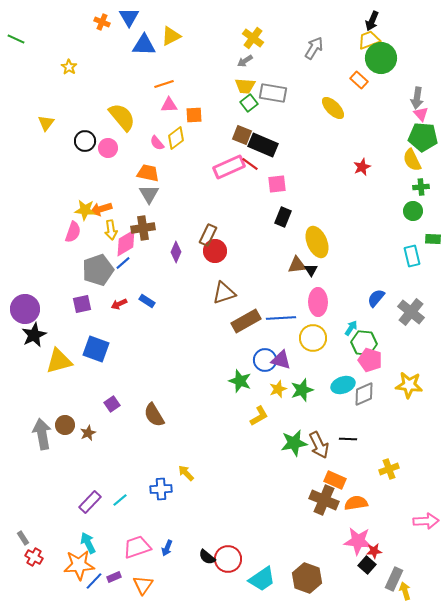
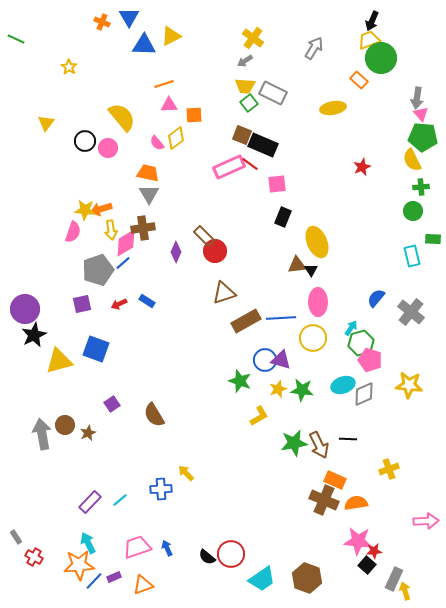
gray rectangle at (273, 93): rotated 16 degrees clockwise
yellow ellipse at (333, 108): rotated 55 degrees counterclockwise
brown rectangle at (208, 235): moved 4 px left, 1 px down; rotated 70 degrees counterclockwise
green hexagon at (364, 343): moved 3 px left; rotated 20 degrees counterclockwise
green star at (302, 390): rotated 25 degrees clockwise
gray rectangle at (23, 538): moved 7 px left, 1 px up
blue arrow at (167, 548): rotated 133 degrees clockwise
red circle at (228, 559): moved 3 px right, 5 px up
orange triangle at (143, 585): rotated 35 degrees clockwise
